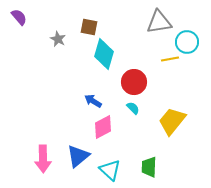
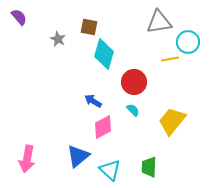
cyan circle: moved 1 px right
cyan semicircle: moved 2 px down
pink arrow: moved 16 px left; rotated 12 degrees clockwise
